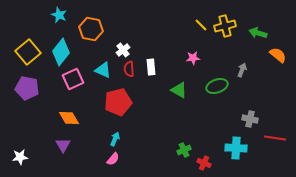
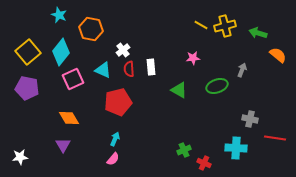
yellow line: rotated 16 degrees counterclockwise
